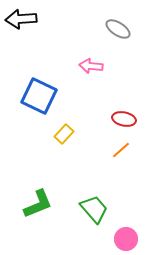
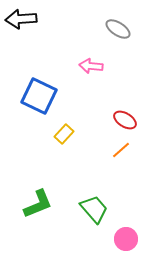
red ellipse: moved 1 px right, 1 px down; rotated 20 degrees clockwise
